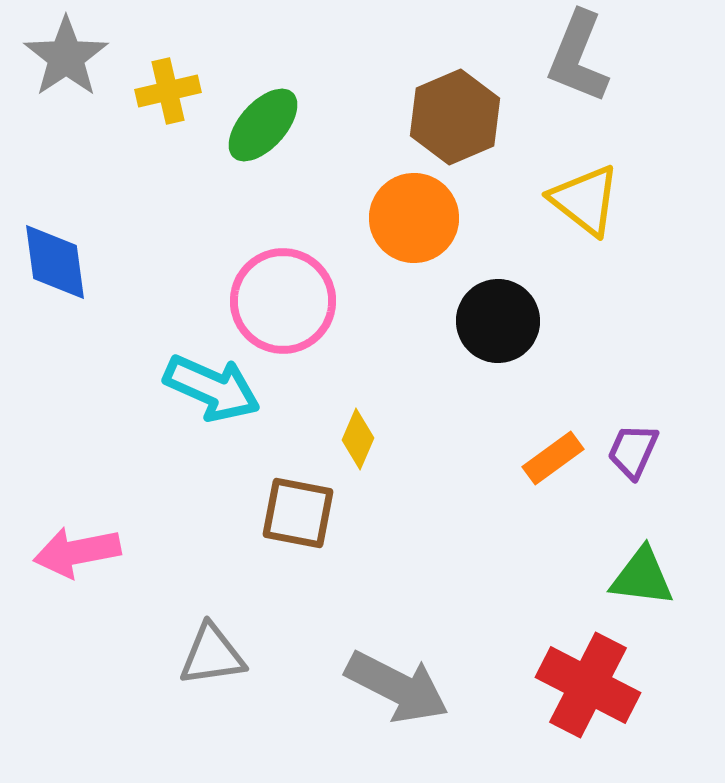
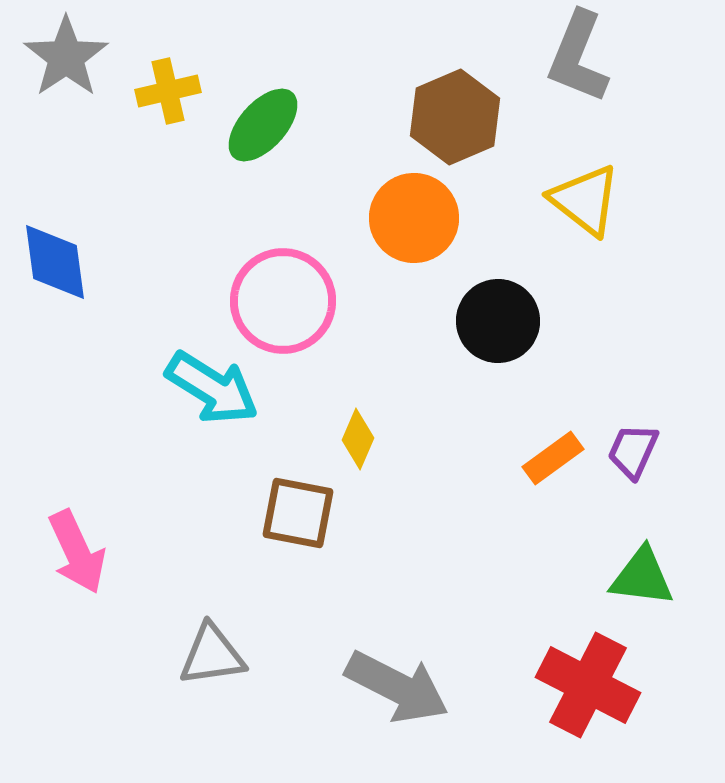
cyan arrow: rotated 8 degrees clockwise
pink arrow: rotated 104 degrees counterclockwise
